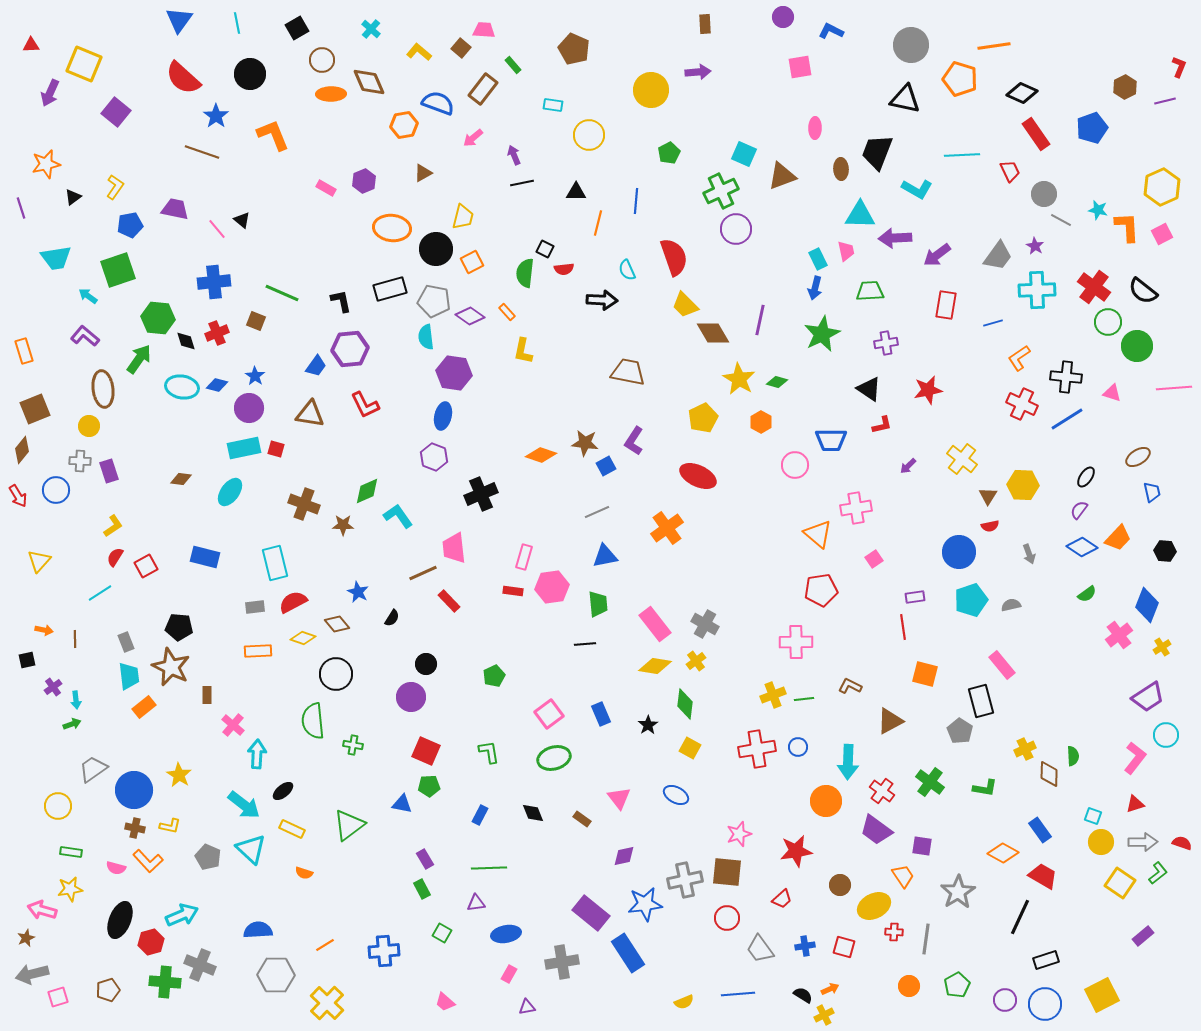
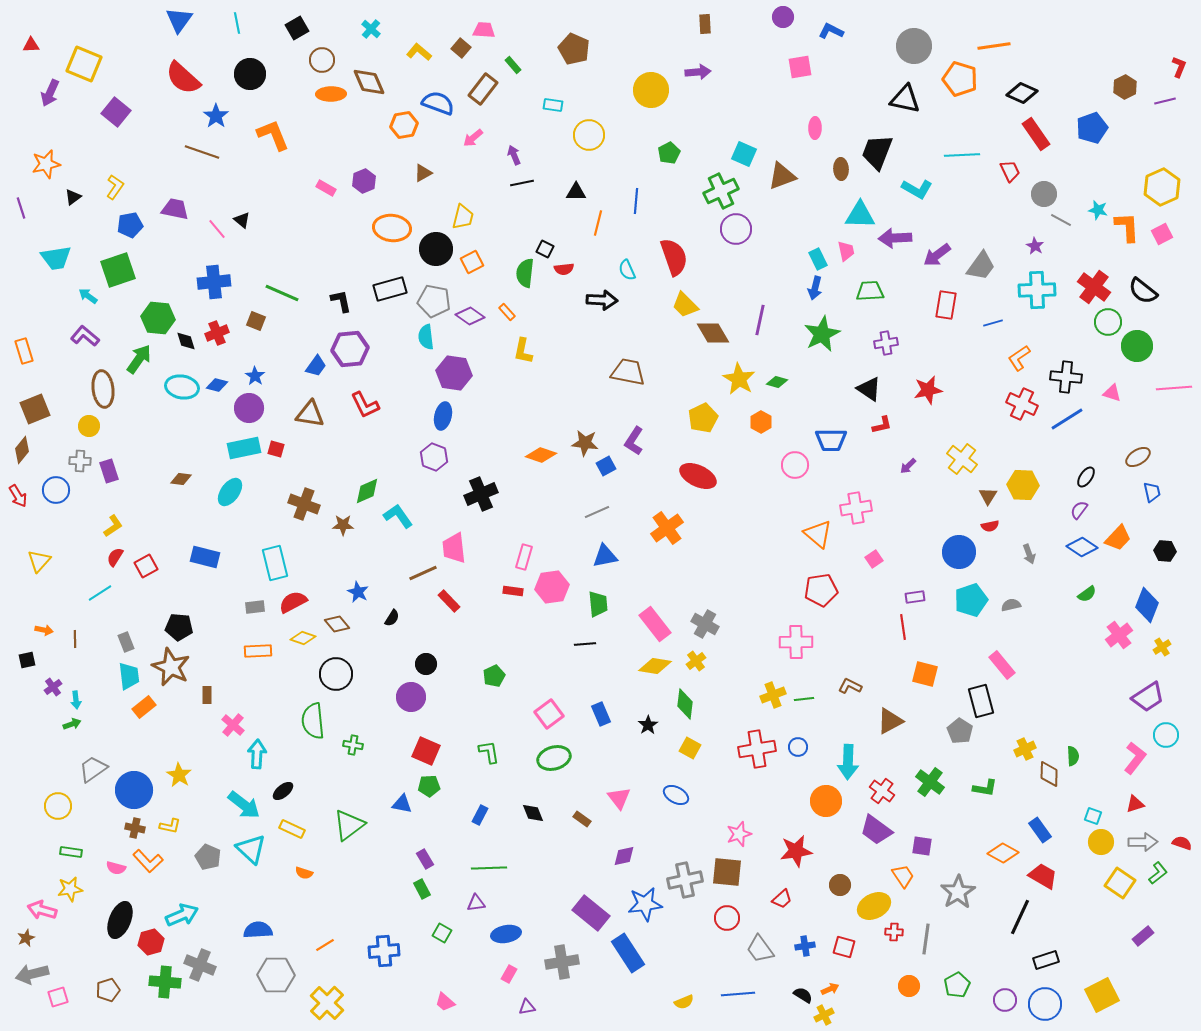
gray circle at (911, 45): moved 3 px right, 1 px down
gray trapezoid at (998, 256): moved 17 px left, 10 px down
